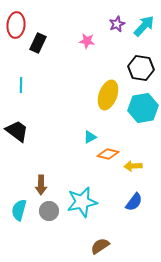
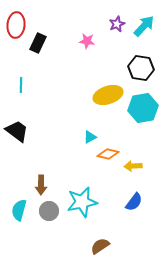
yellow ellipse: rotated 52 degrees clockwise
